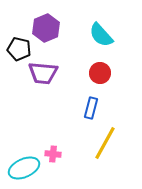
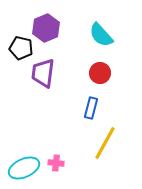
black pentagon: moved 2 px right, 1 px up
purple trapezoid: rotated 92 degrees clockwise
pink cross: moved 3 px right, 9 px down
